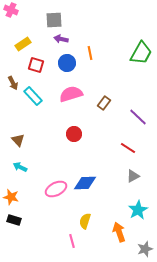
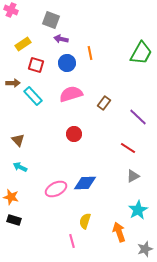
gray square: moved 3 px left; rotated 24 degrees clockwise
brown arrow: rotated 64 degrees counterclockwise
